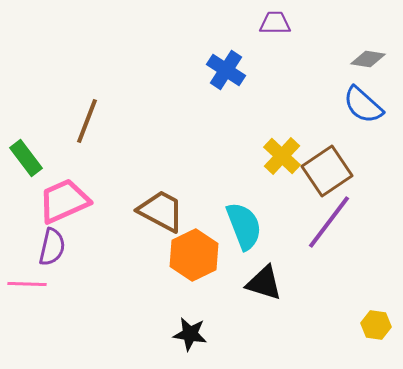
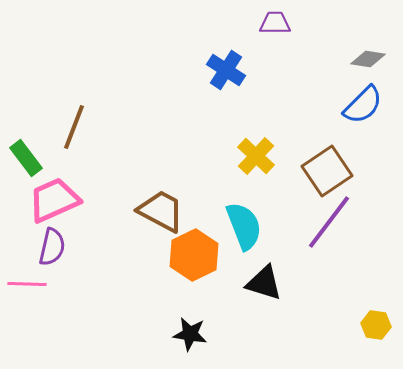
blue semicircle: rotated 87 degrees counterclockwise
brown line: moved 13 px left, 6 px down
yellow cross: moved 26 px left
pink trapezoid: moved 10 px left, 1 px up
